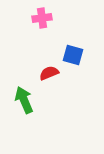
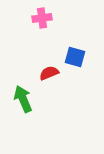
blue square: moved 2 px right, 2 px down
green arrow: moved 1 px left, 1 px up
